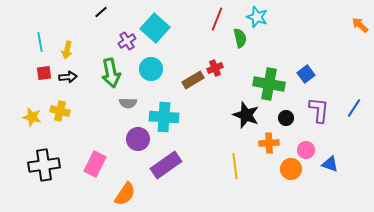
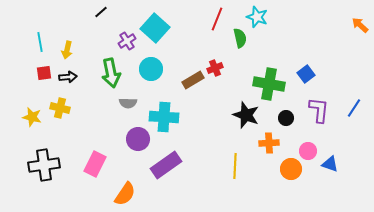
yellow cross: moved 3 px up
pink circle: moved 2 px right, 1 px down
yellow line: rotated 10 degrees clockwise
